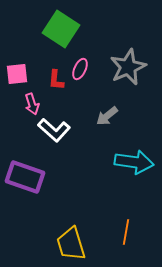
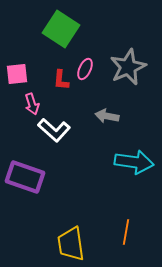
pink ellipse: moved 5 px right
red L-shape: moved 5 px right
gray arrow: rotated 50 degrees clockwise
yellow trapezoid: rotated 9 degrees clockwise
